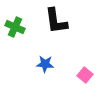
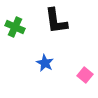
blue star: moved 1 px up; rotated 24 degrees clockwise
